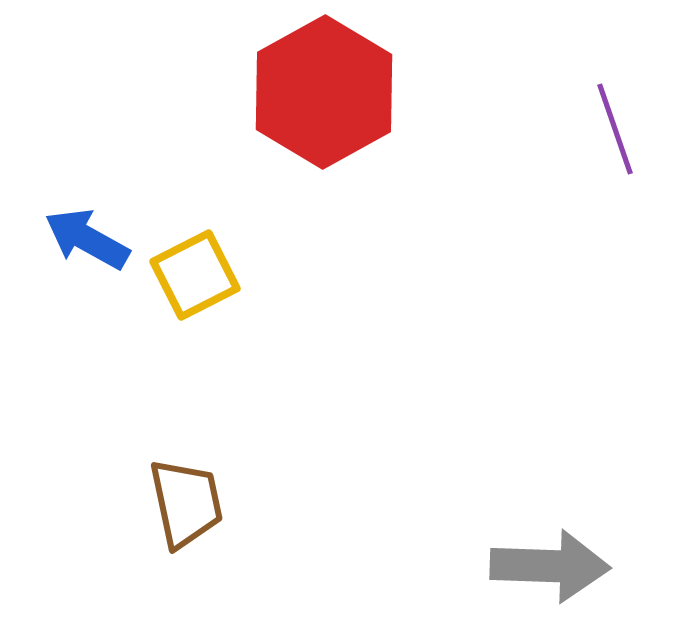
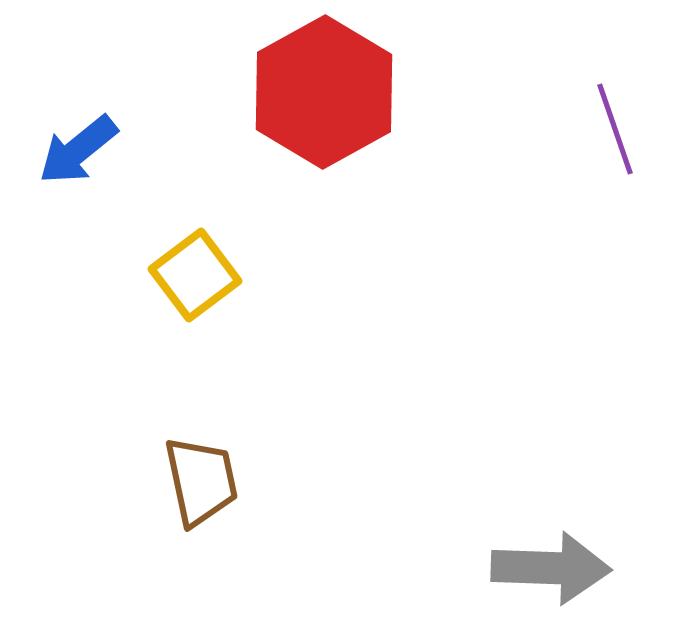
blue arrow: moved 9 px left, 89 px up; rotated 68 degrees counterclockwise
yellow square: rotated 10 degrees counterclockwise
brown trapezoid: moved 15 px right, 22 px up
gray arrow: moved 1 px right, 2 px down
